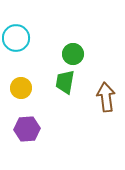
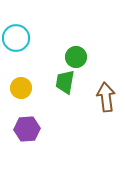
green circle: moved 3 px right, 3 px down
